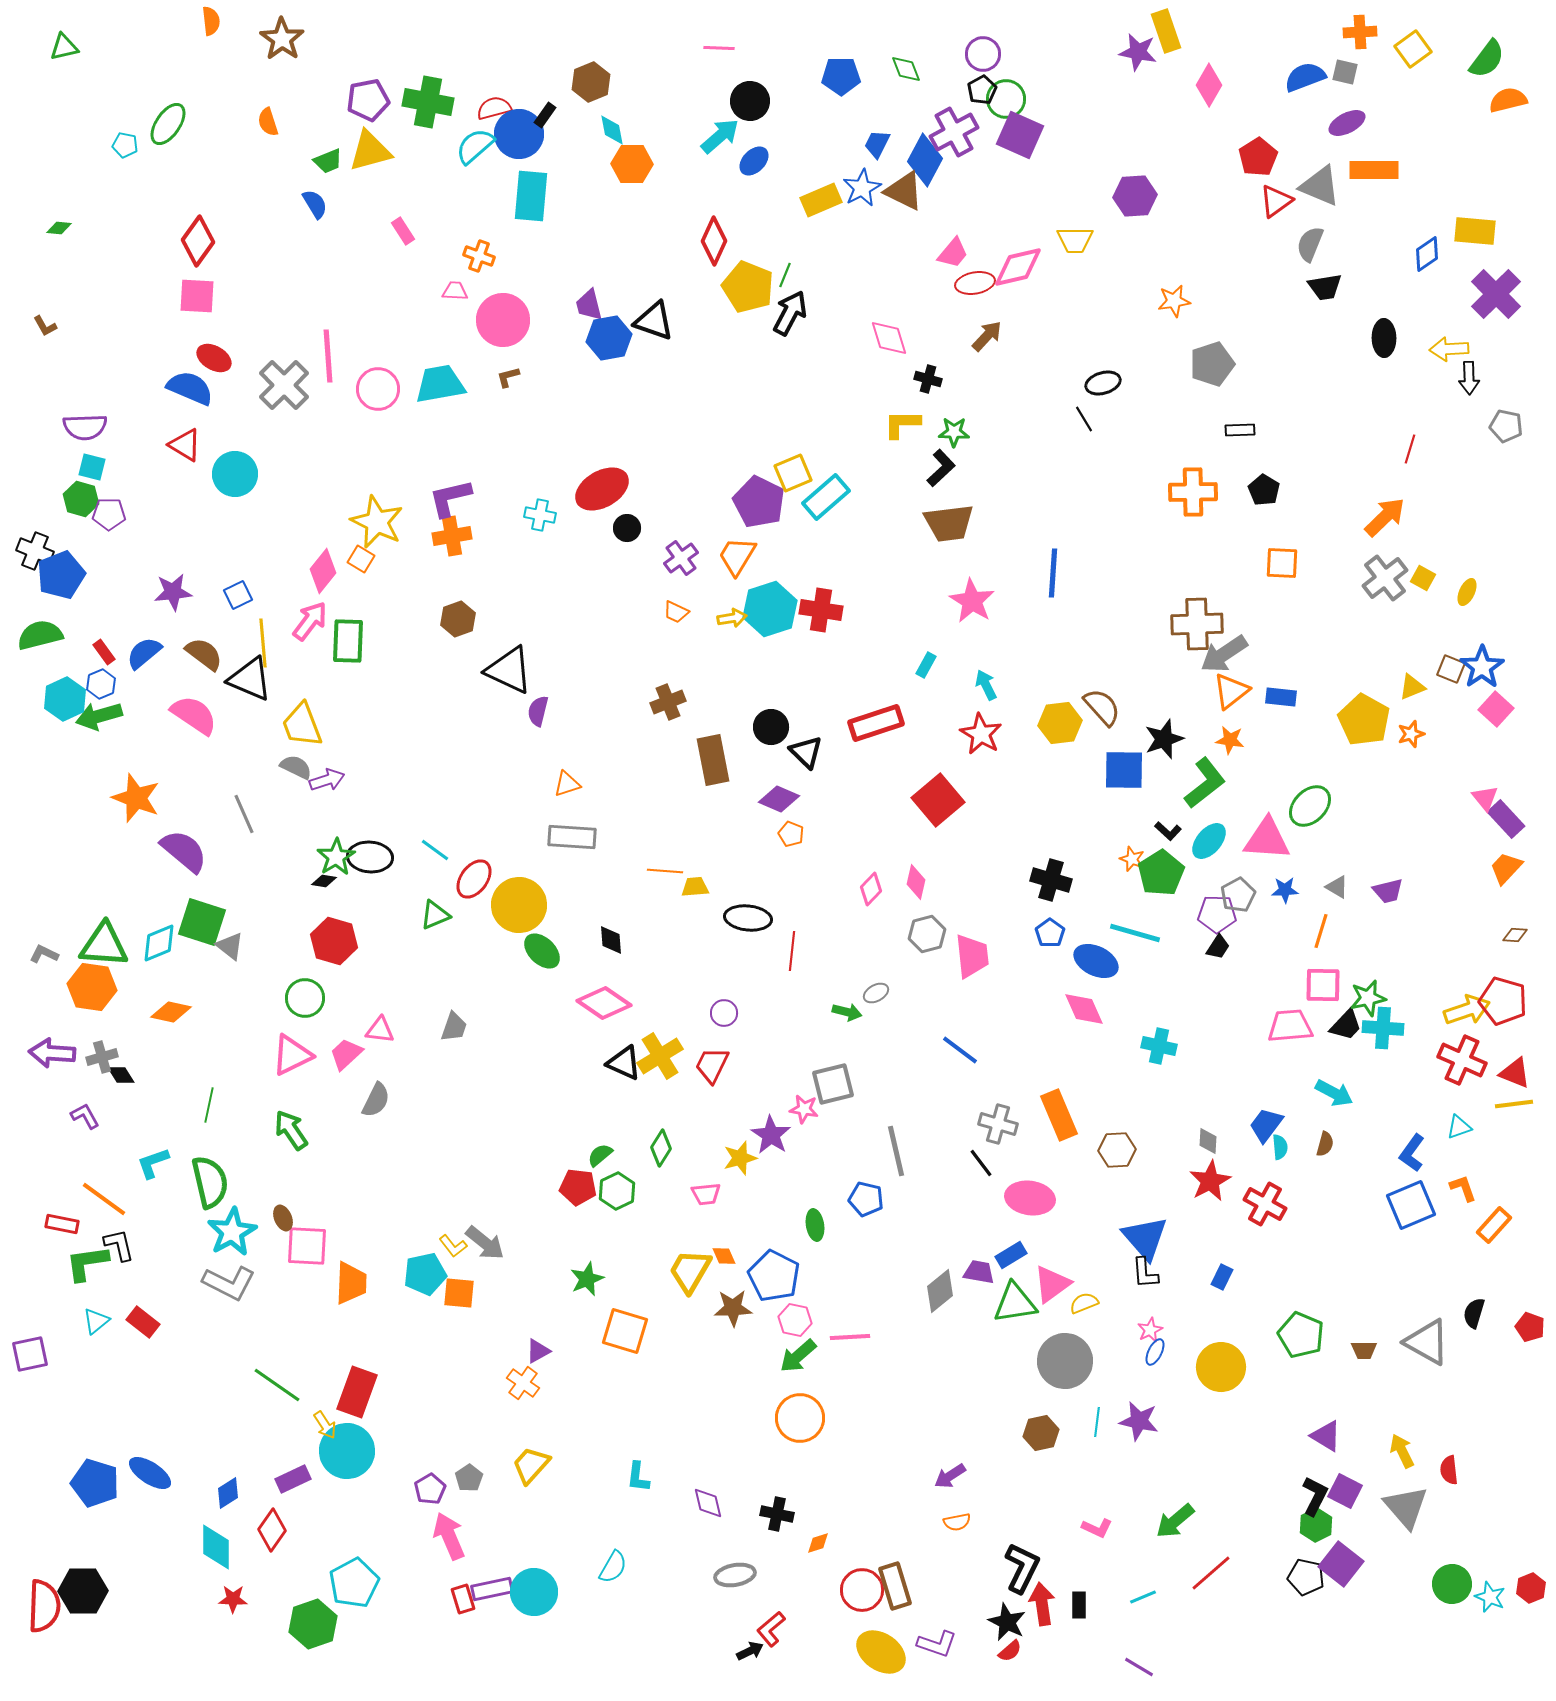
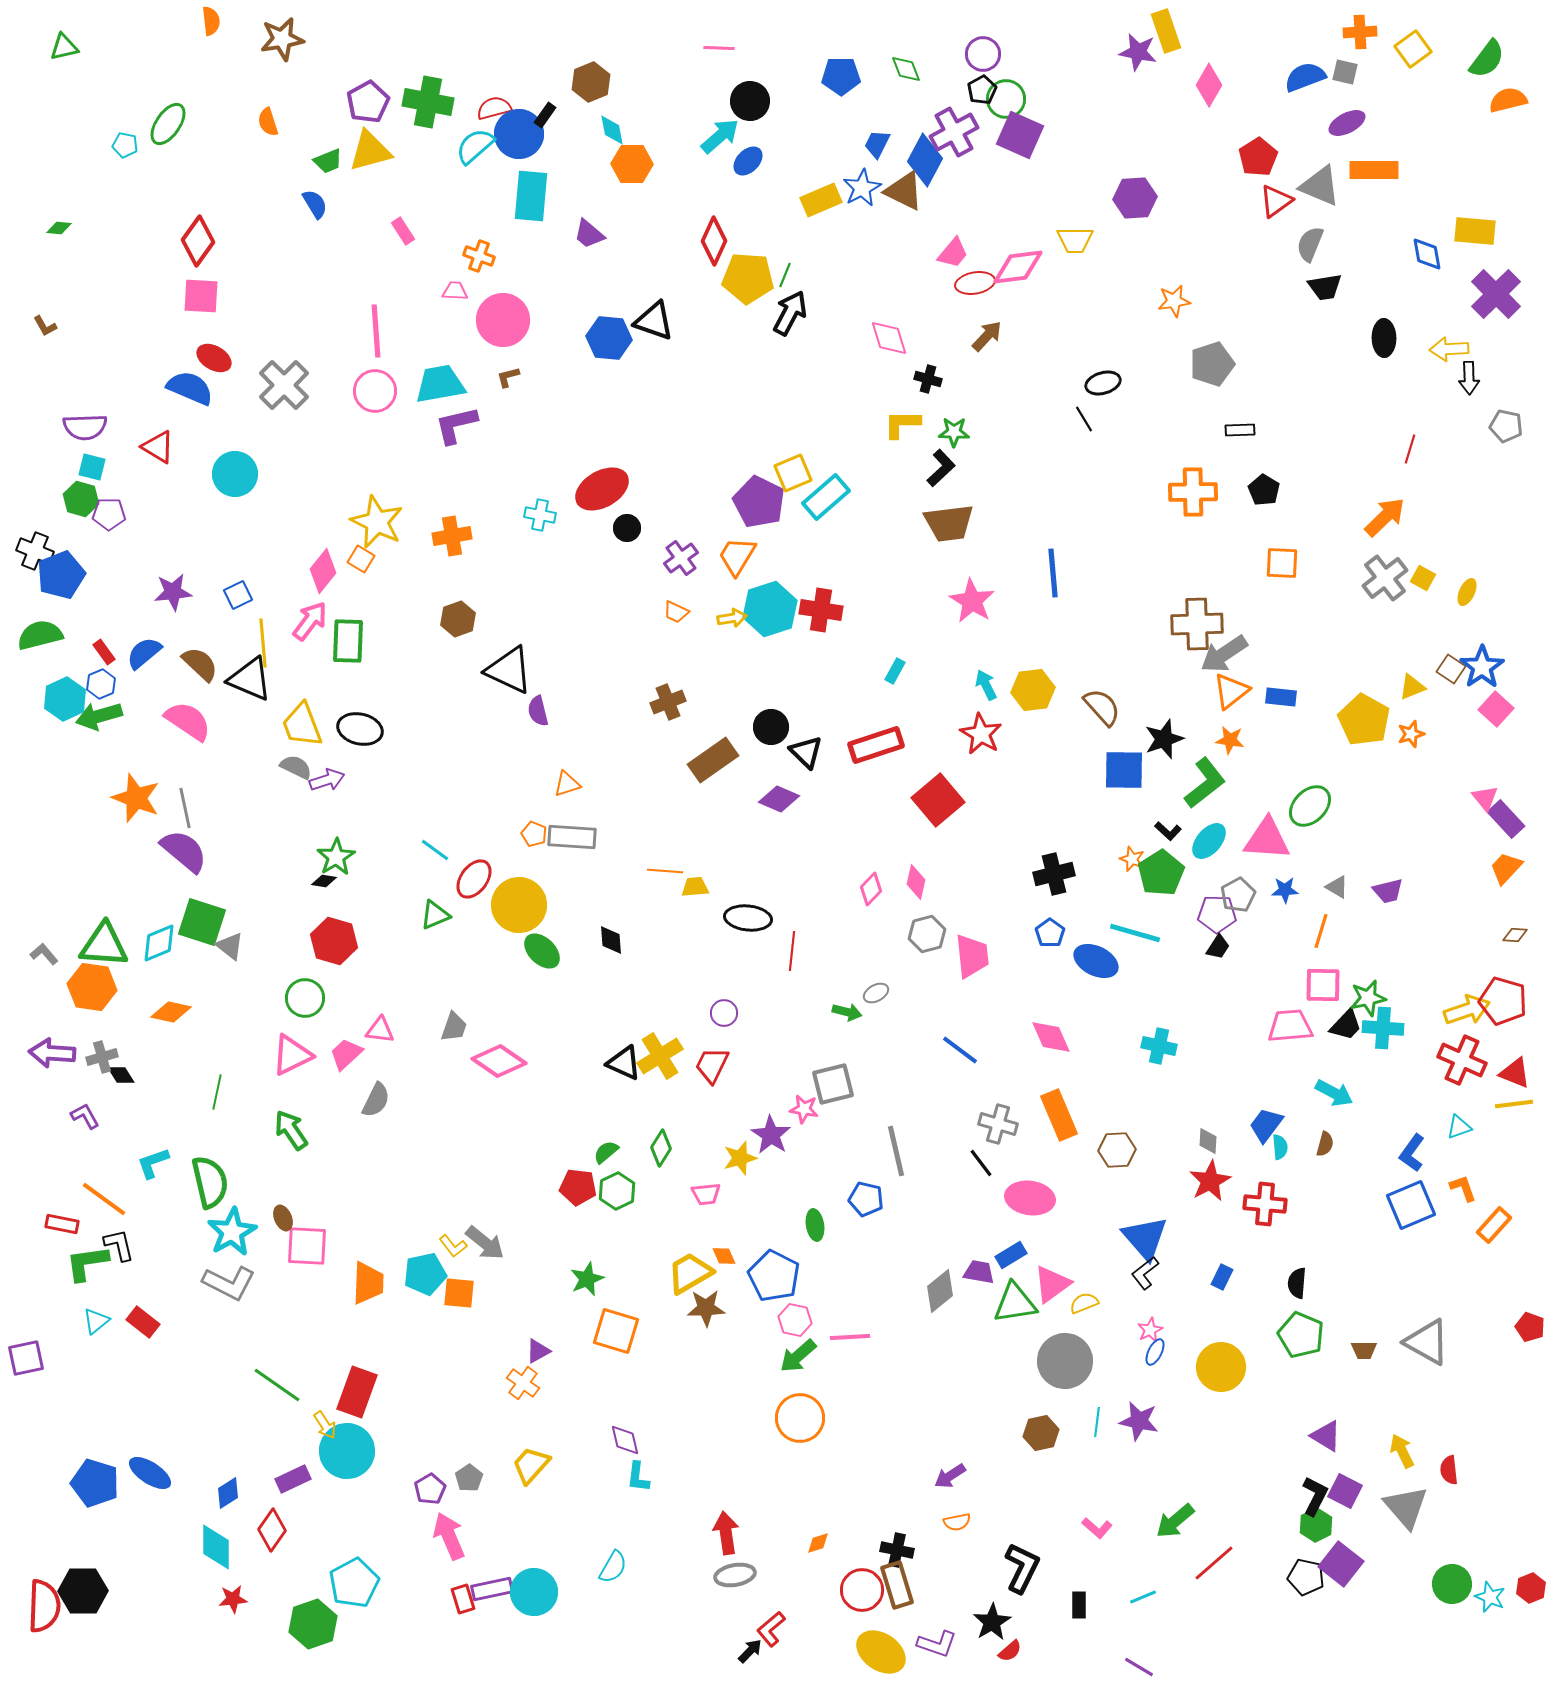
brown star at (282, 39): rotated 27 degrees clockwise
purple pentagon at (368, 100): moved 2 px down; rotated 18 degrees counterclockwise
blue ellipse at (754, 161): moved 6 px left
purple hexagon at (1135, 196): moved 2 px down
blue diamond at (1427, 254): rotated 66 degrees counterclockwise
pink diamond at (1018, 267): rotated 6 degrees clockwise
yellow pentagon at (748, 287): moved 9 px up; rotated 18 degrees counterclockwise
pink square at (197, 296): moved 4 px right
purple trapezoid at (589, 305): moved 71 px up; rotated 36 degrees counterclockwise
blue hexagon at (609, 338): rotated 15 degrees clockwise
pink line at (328, 356): moved 48 px right, 25 px up
pink circle at (378, 389): moved 3 px left, 2 px down
red triangle at (185, 445): moved 27 px left, 2 px down
purple L-shape at (450, 498): moved 6 px right, 73 px up
blue line at (1053, 573): rotated 9 degrees counterclockwise
brown semicircle at (204, 654): moved 4 px left, 10 px down; rotated 6 degrees clockwise
cyan rectangle at (926, 665): moved 31 px left, 6 px down
brown square at (1451, 669): rotated 12 degrees clockwise
purple semicircle at (538, 711): rotated 28 degrees counterclockwise
pink semicircle at (194, 715): moved 6 px left, 6 px down
red rectangle at (876, 723): moved 22 px down
yellow hexagon at (1060, 723): moved 27 px left, 33 px up
brown rectangle at (713, 760): rotated 66 degrees clockwise
gray line at (244, 814): moved 59 px left, 6 px up; rotated 12 degrees clockwise
orange pentagon at (791, 834): moved 257 px left
black ellipse at (370, 857): moved 10 px left, 128 px up; rotated 9 degrees clockwise
black cross at (1051, 880): moved 3 px right, 6 px up; rotated 30 degrees counterclockwise
gray L-shape at (44, 954): rotated 24 degrees clockwise
pink diamond at (604, 1003): moved 105 px left, 58 px down
pink diamond at (1084, 1009): moved 33 px left, 28 px down
green line at (209, 1105): moved 8 px right, 13 px up
green semicircle at (600, 1155): moved 6 px right, 3 px up
red cross at (1265, 1204): rotated 24 degrees counterclockwise
yellow trapezoid at (690, 1271): moved 2 px down; rotated 30 degrees clockwise
black L-shape at (1145, 1273): rotated 56 degrees clockwise
orange trapezoid at (351, 1283): moved 17 px right
brown star at (733, 1308): moved 27 px left
black semicircle at (1474, 1313): moved 177 px left, 30 px up; rotated 12 degrees counterclockwise
orange square at (625, 1331): moved 9 px left
purple square at (30, 1354): moved 4 px left, 4 px down
purple diamond at (708, 1503): moved 83 px left, 63 px up
black cross at (777, 1514): moved 120 px right, 36 px down
pink L-shape at (1097, 1528): rotated 16 degrees clockwise
red line at (1211, 1573): moved 3 px right, 10 px up
brown rectangle at (895, 1586): moved 2 px right, 1 px up
red star at (233, 1599): rotated 8 degrees counterclockwise
red arrow at (1042, 1604): moved 316 px left, 71 px up
black star at (1007, 1622): moved 15 px left; rotated 15 degrees clockwise
black arrow at (750, 1651): rotated 20 degrees counterclockwise
